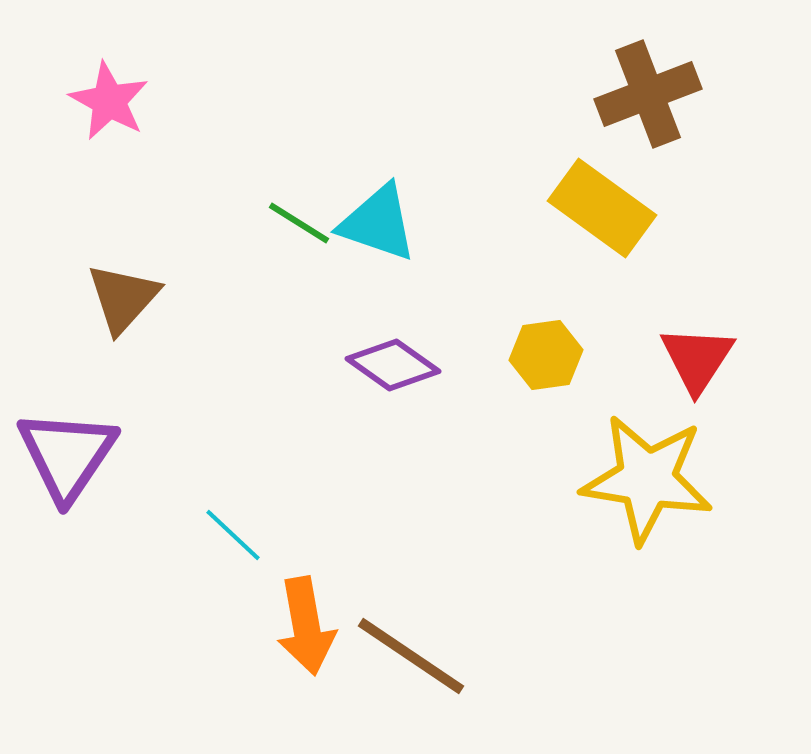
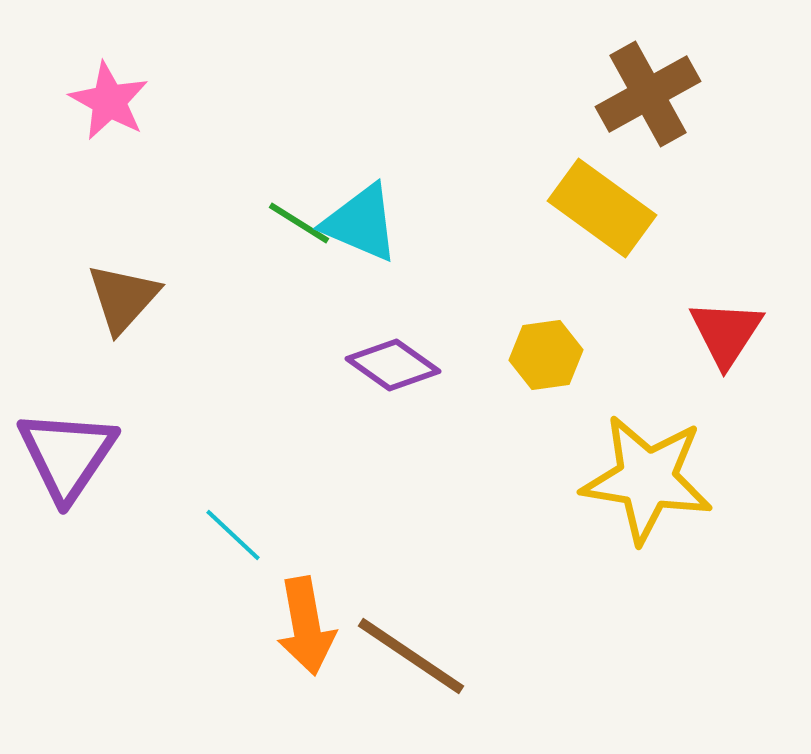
brown cross: rotated 8 degrees counterclockwise
cyan triangle: moved 17 px left; rotated 4 degrees clockwise
red triangle: moved 29 px right, 26 px up
